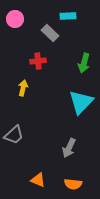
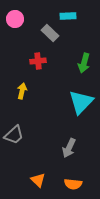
yellow arrow: moved 1 px left, 3 px down
orange triangle: rotated 21 degrees clockwise
